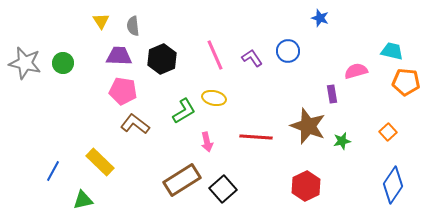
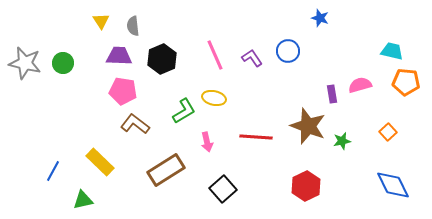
pink semicircle: moved 4 px right, 14 px down
brown rectangle: moved 16 px left, 10 px up
blue diamond: rotated 60 degrees counterclockwise
